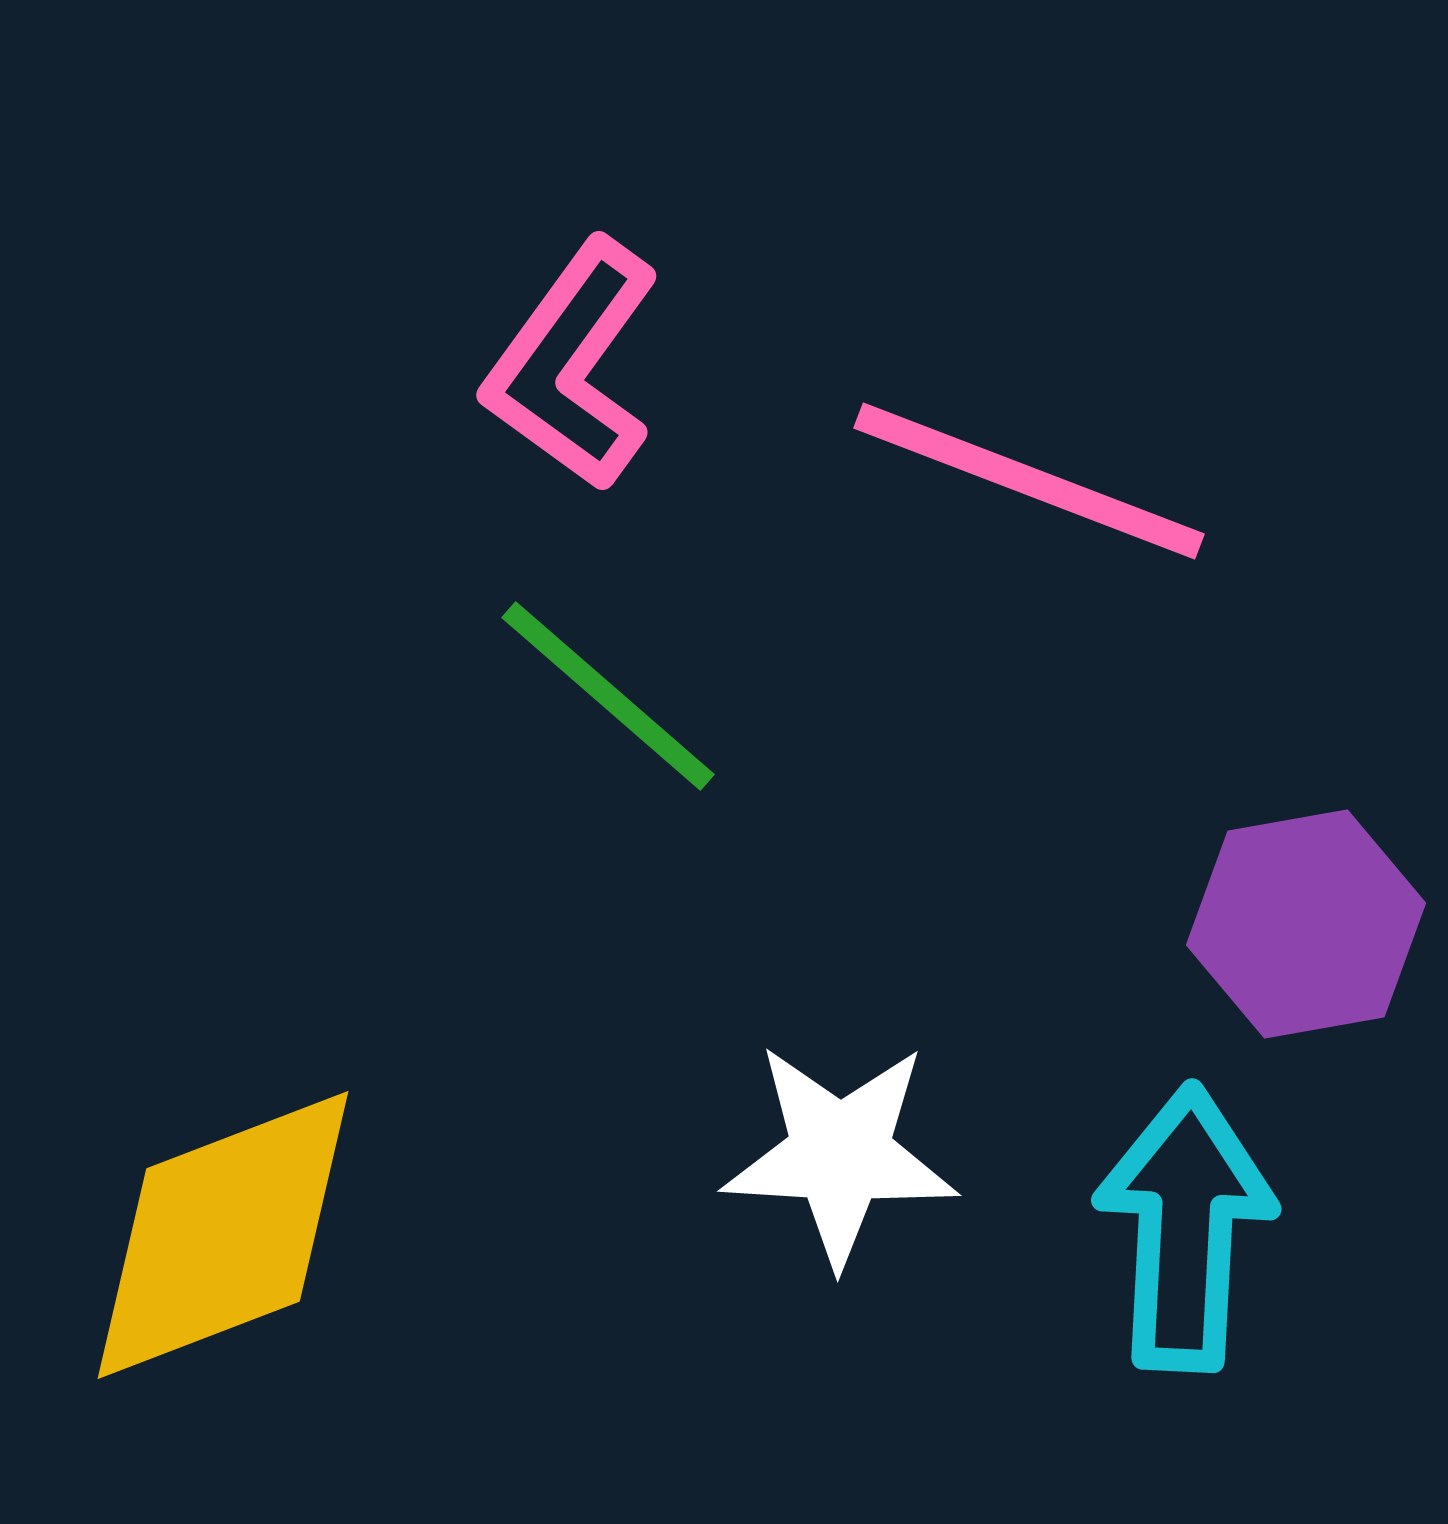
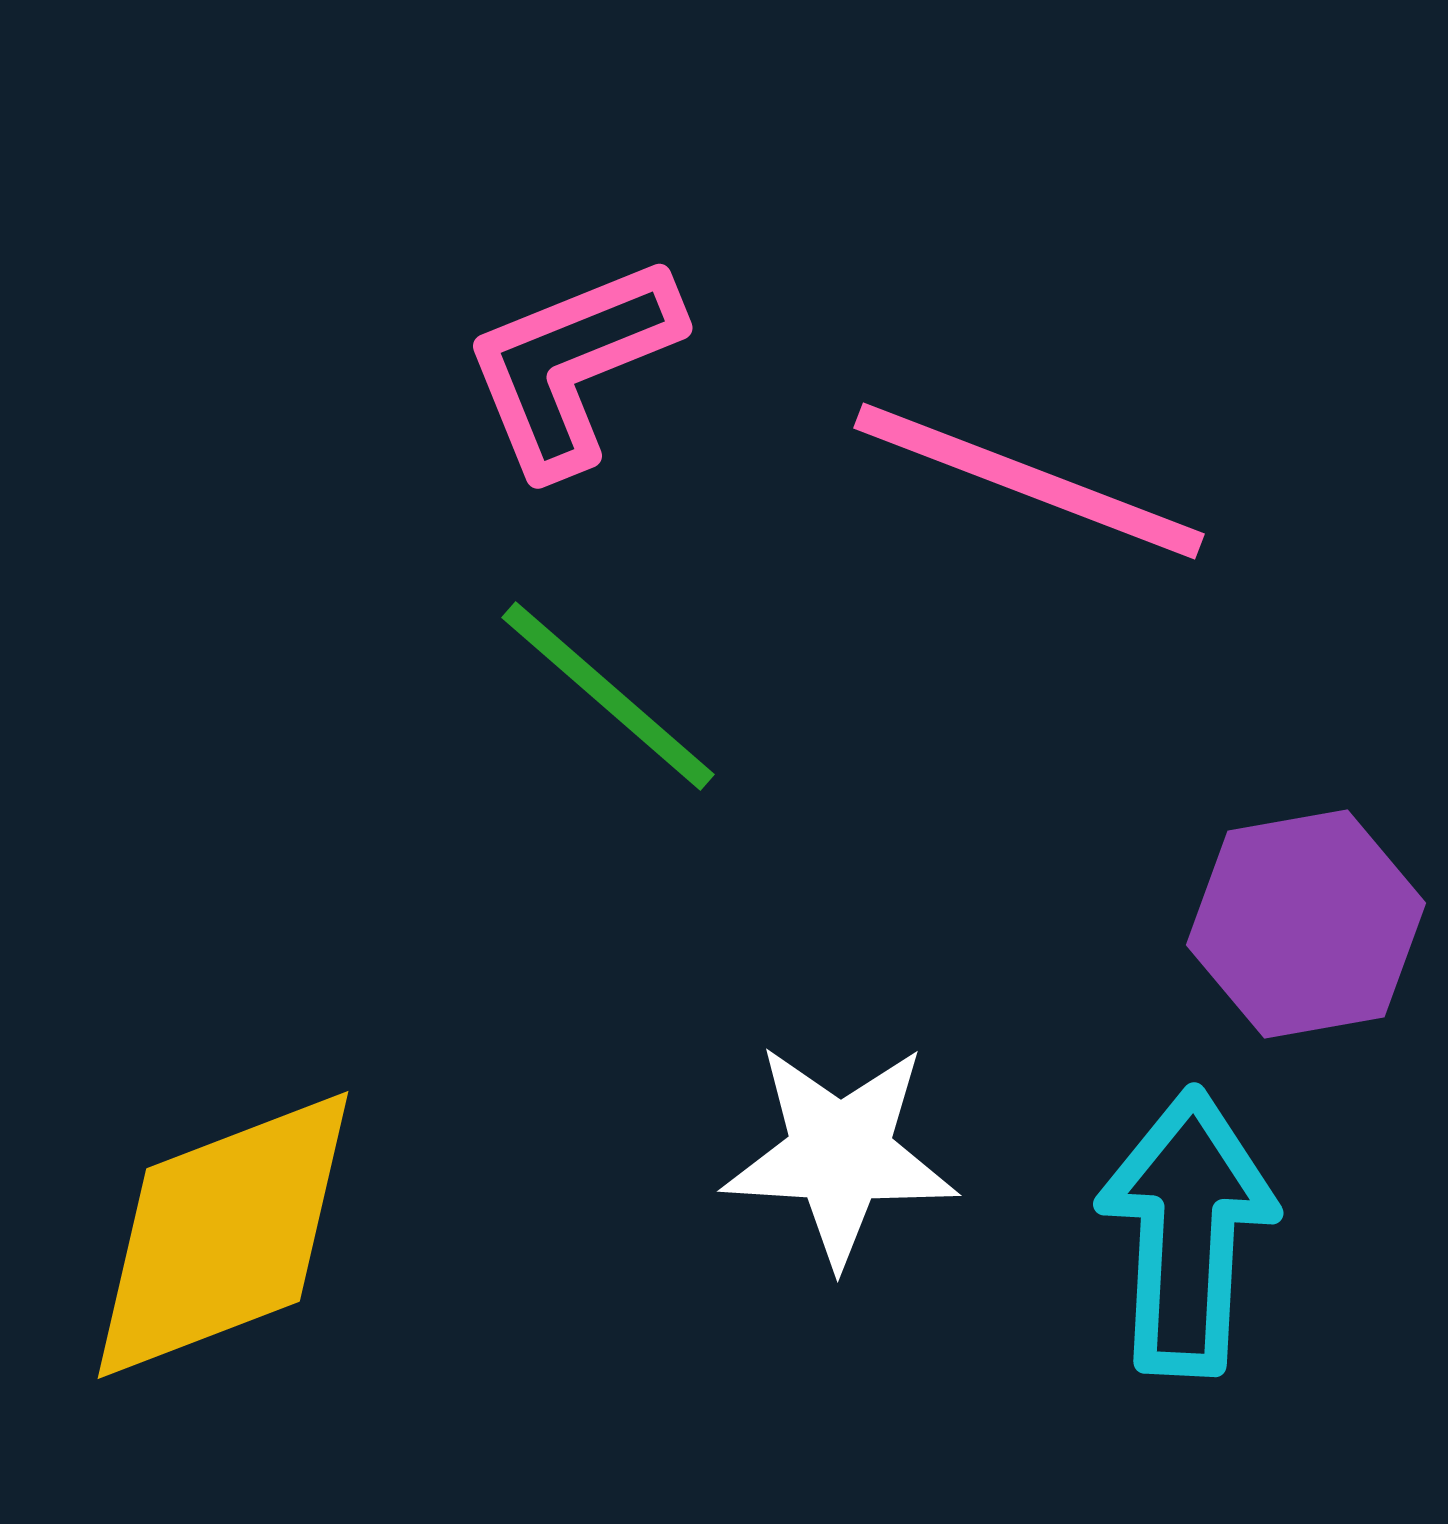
pink L-shape: rotated 32 degrees clockwise
cyan arrow: moved 2 px right, 4 px down
